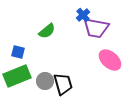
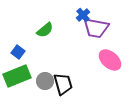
green semicircle: moved 2 px left, 1 px up
blue square: rotated 24 degrees clockwise
